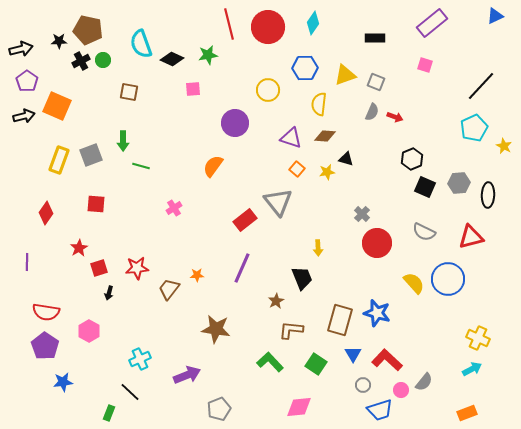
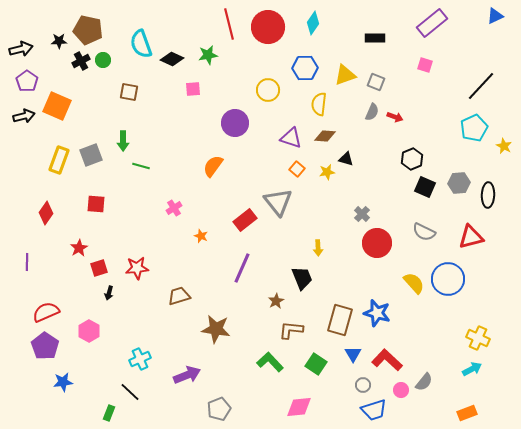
orange star at (197, 275): moved 4 px right, 39 px up; rotated 24 degrees clockwise
brown trapezoid at (169, 289): moved 10 px right, 7 px down; rotated 35 degrees clockwise
red semicircle at (46, 312): rotated 148 degrees clockwise
blue trapezoid at (380, 410): moved 6 px left
